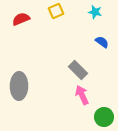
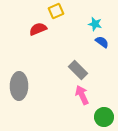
cyan star: moved 12 px down
red semicircle: moved 17 px right, 10 px down
